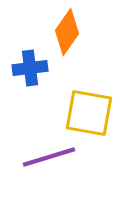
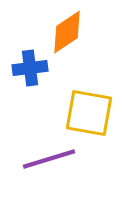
orange diamond: rotated 21 degrees clockwise
purple line: moved 2 px down
